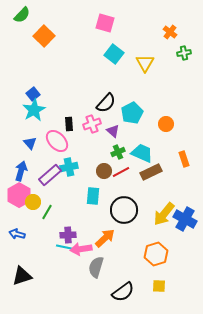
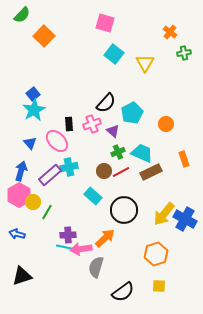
cyan rectangle at (93, 196): rotated 54 degrees counterclockwise
